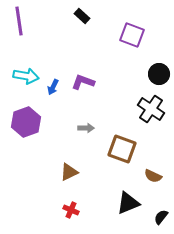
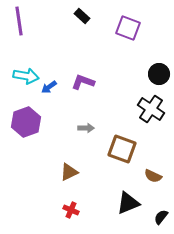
purple square: moved 4 px left, 7 px up
blue arrow: moved 4 px left; rotated 28 degrees clockwise
